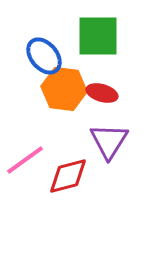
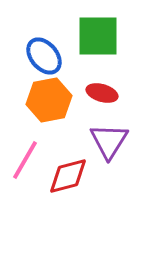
orange hexagon: moved 15 px left, 11 px down; rotated 18 degrees counterclockwise
pink line: rotated 24 degrees counterclockwise
